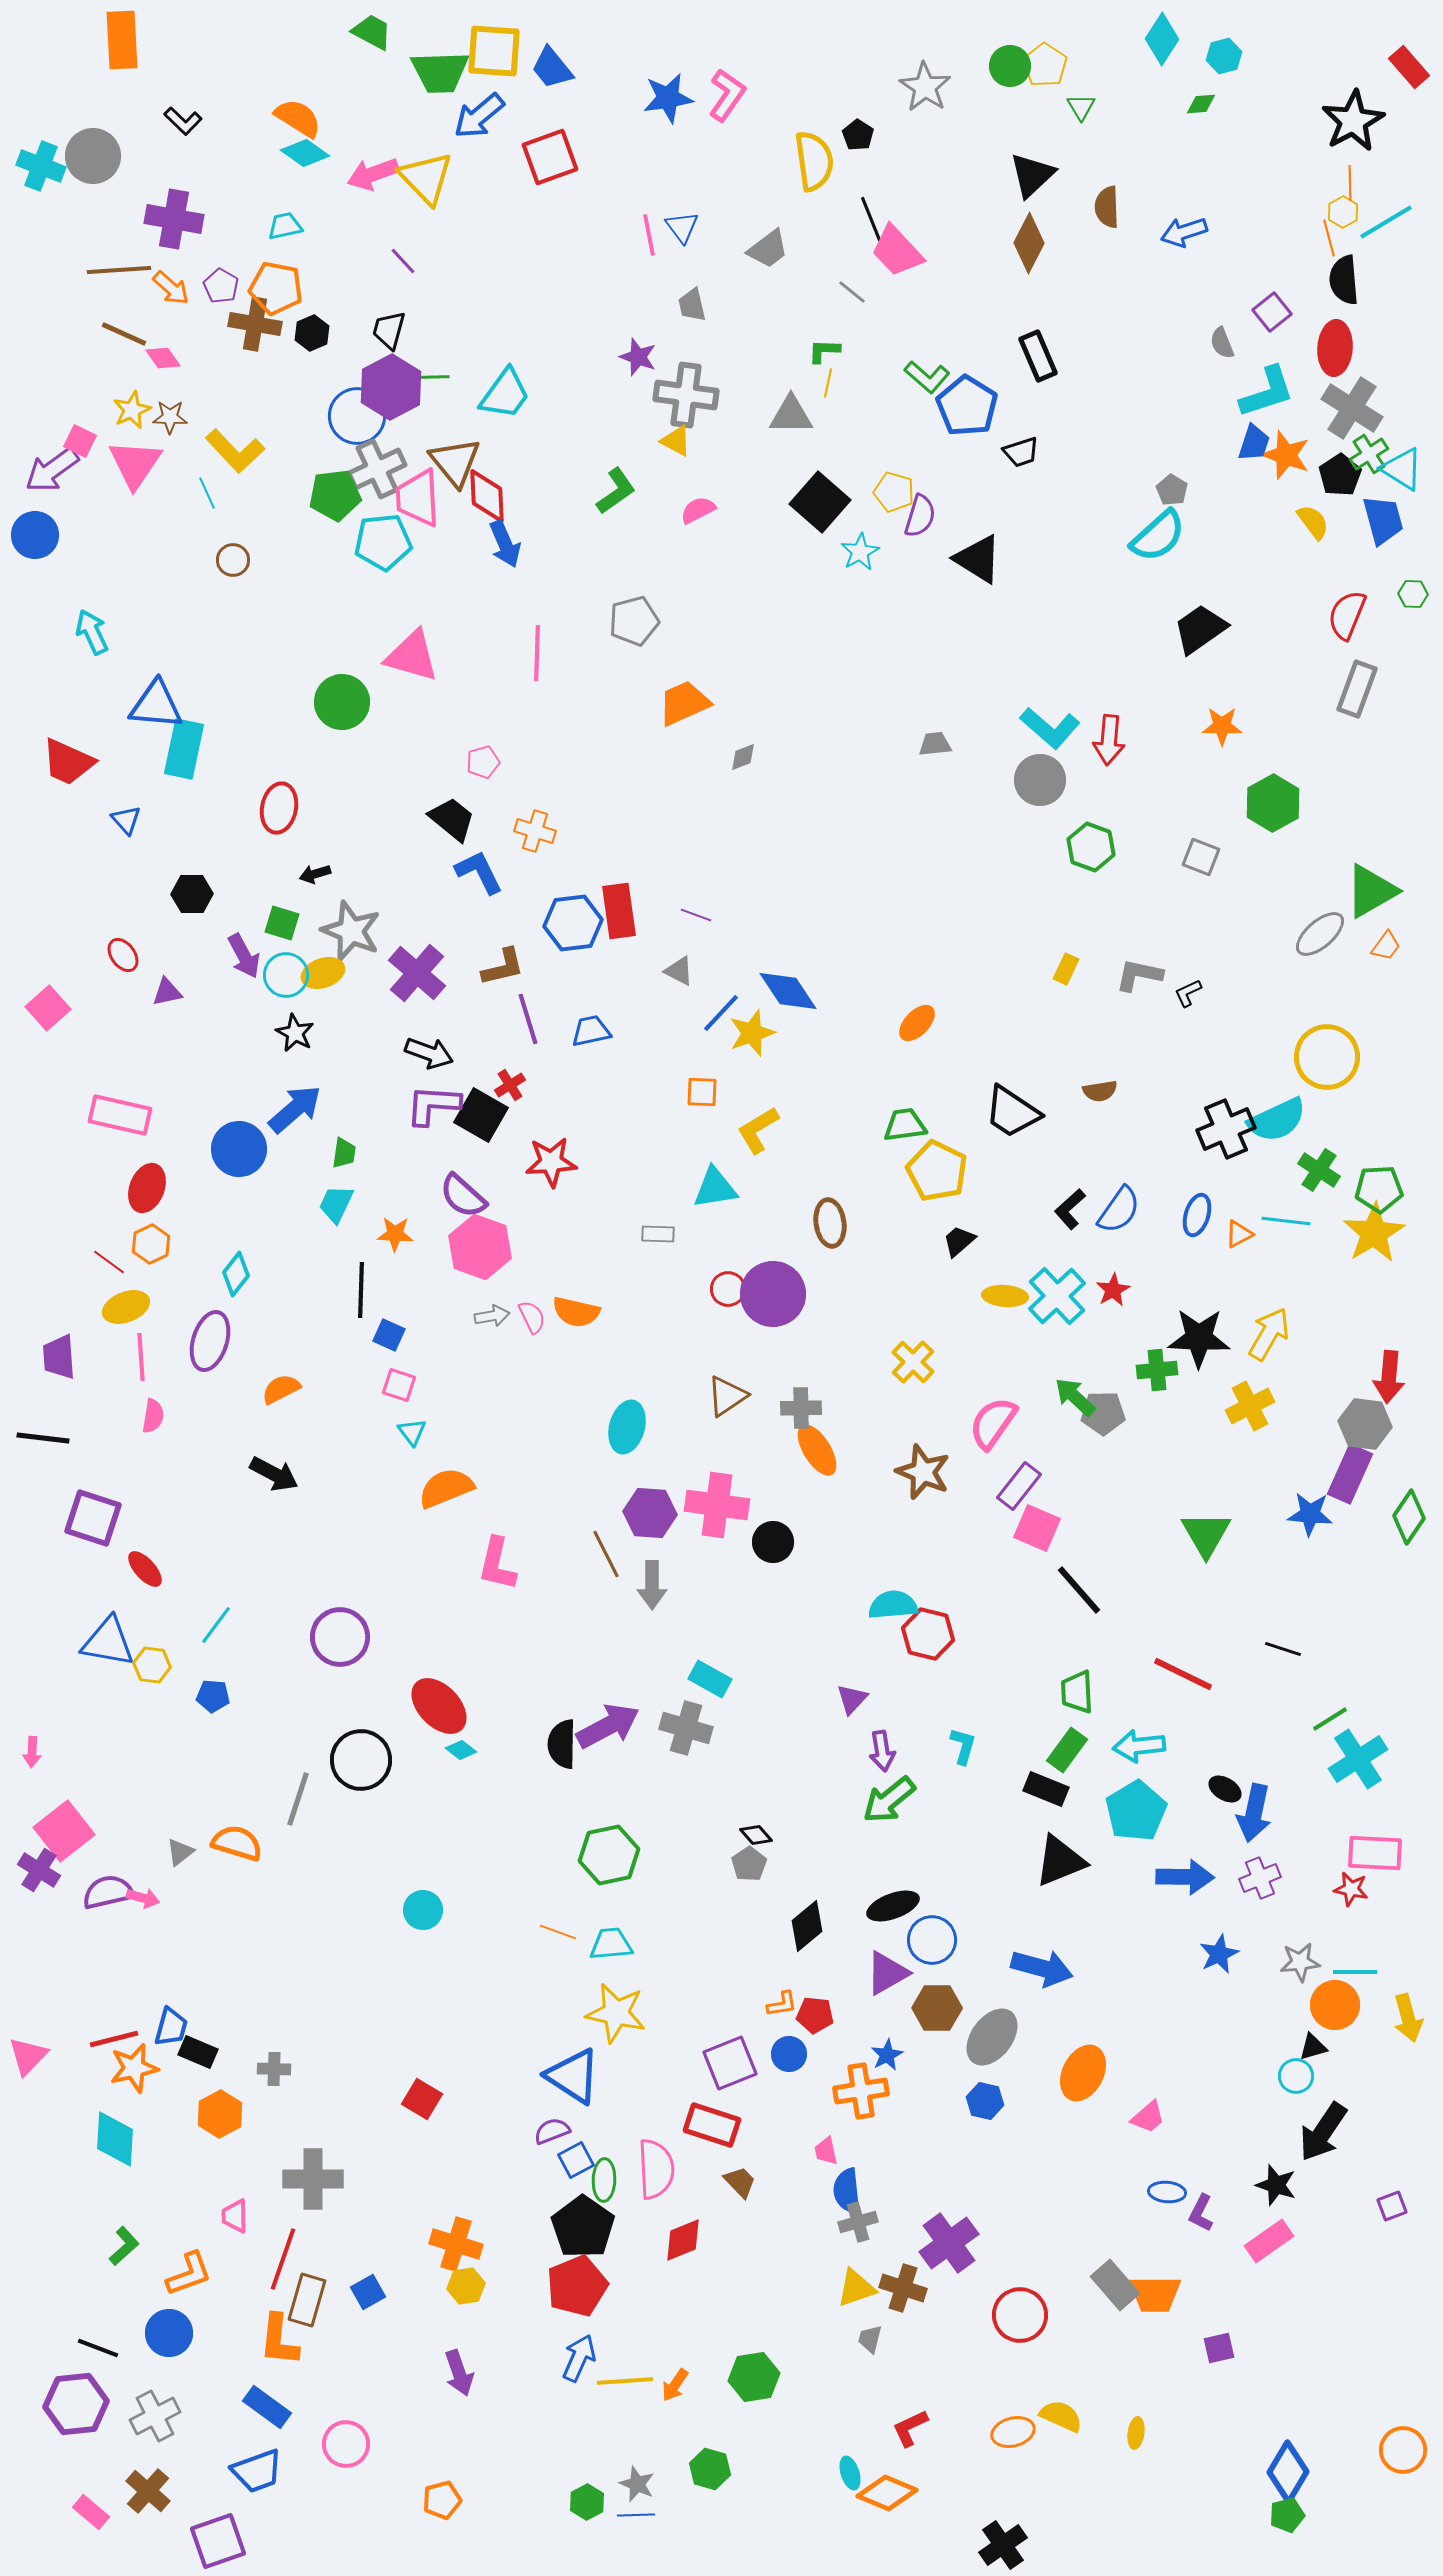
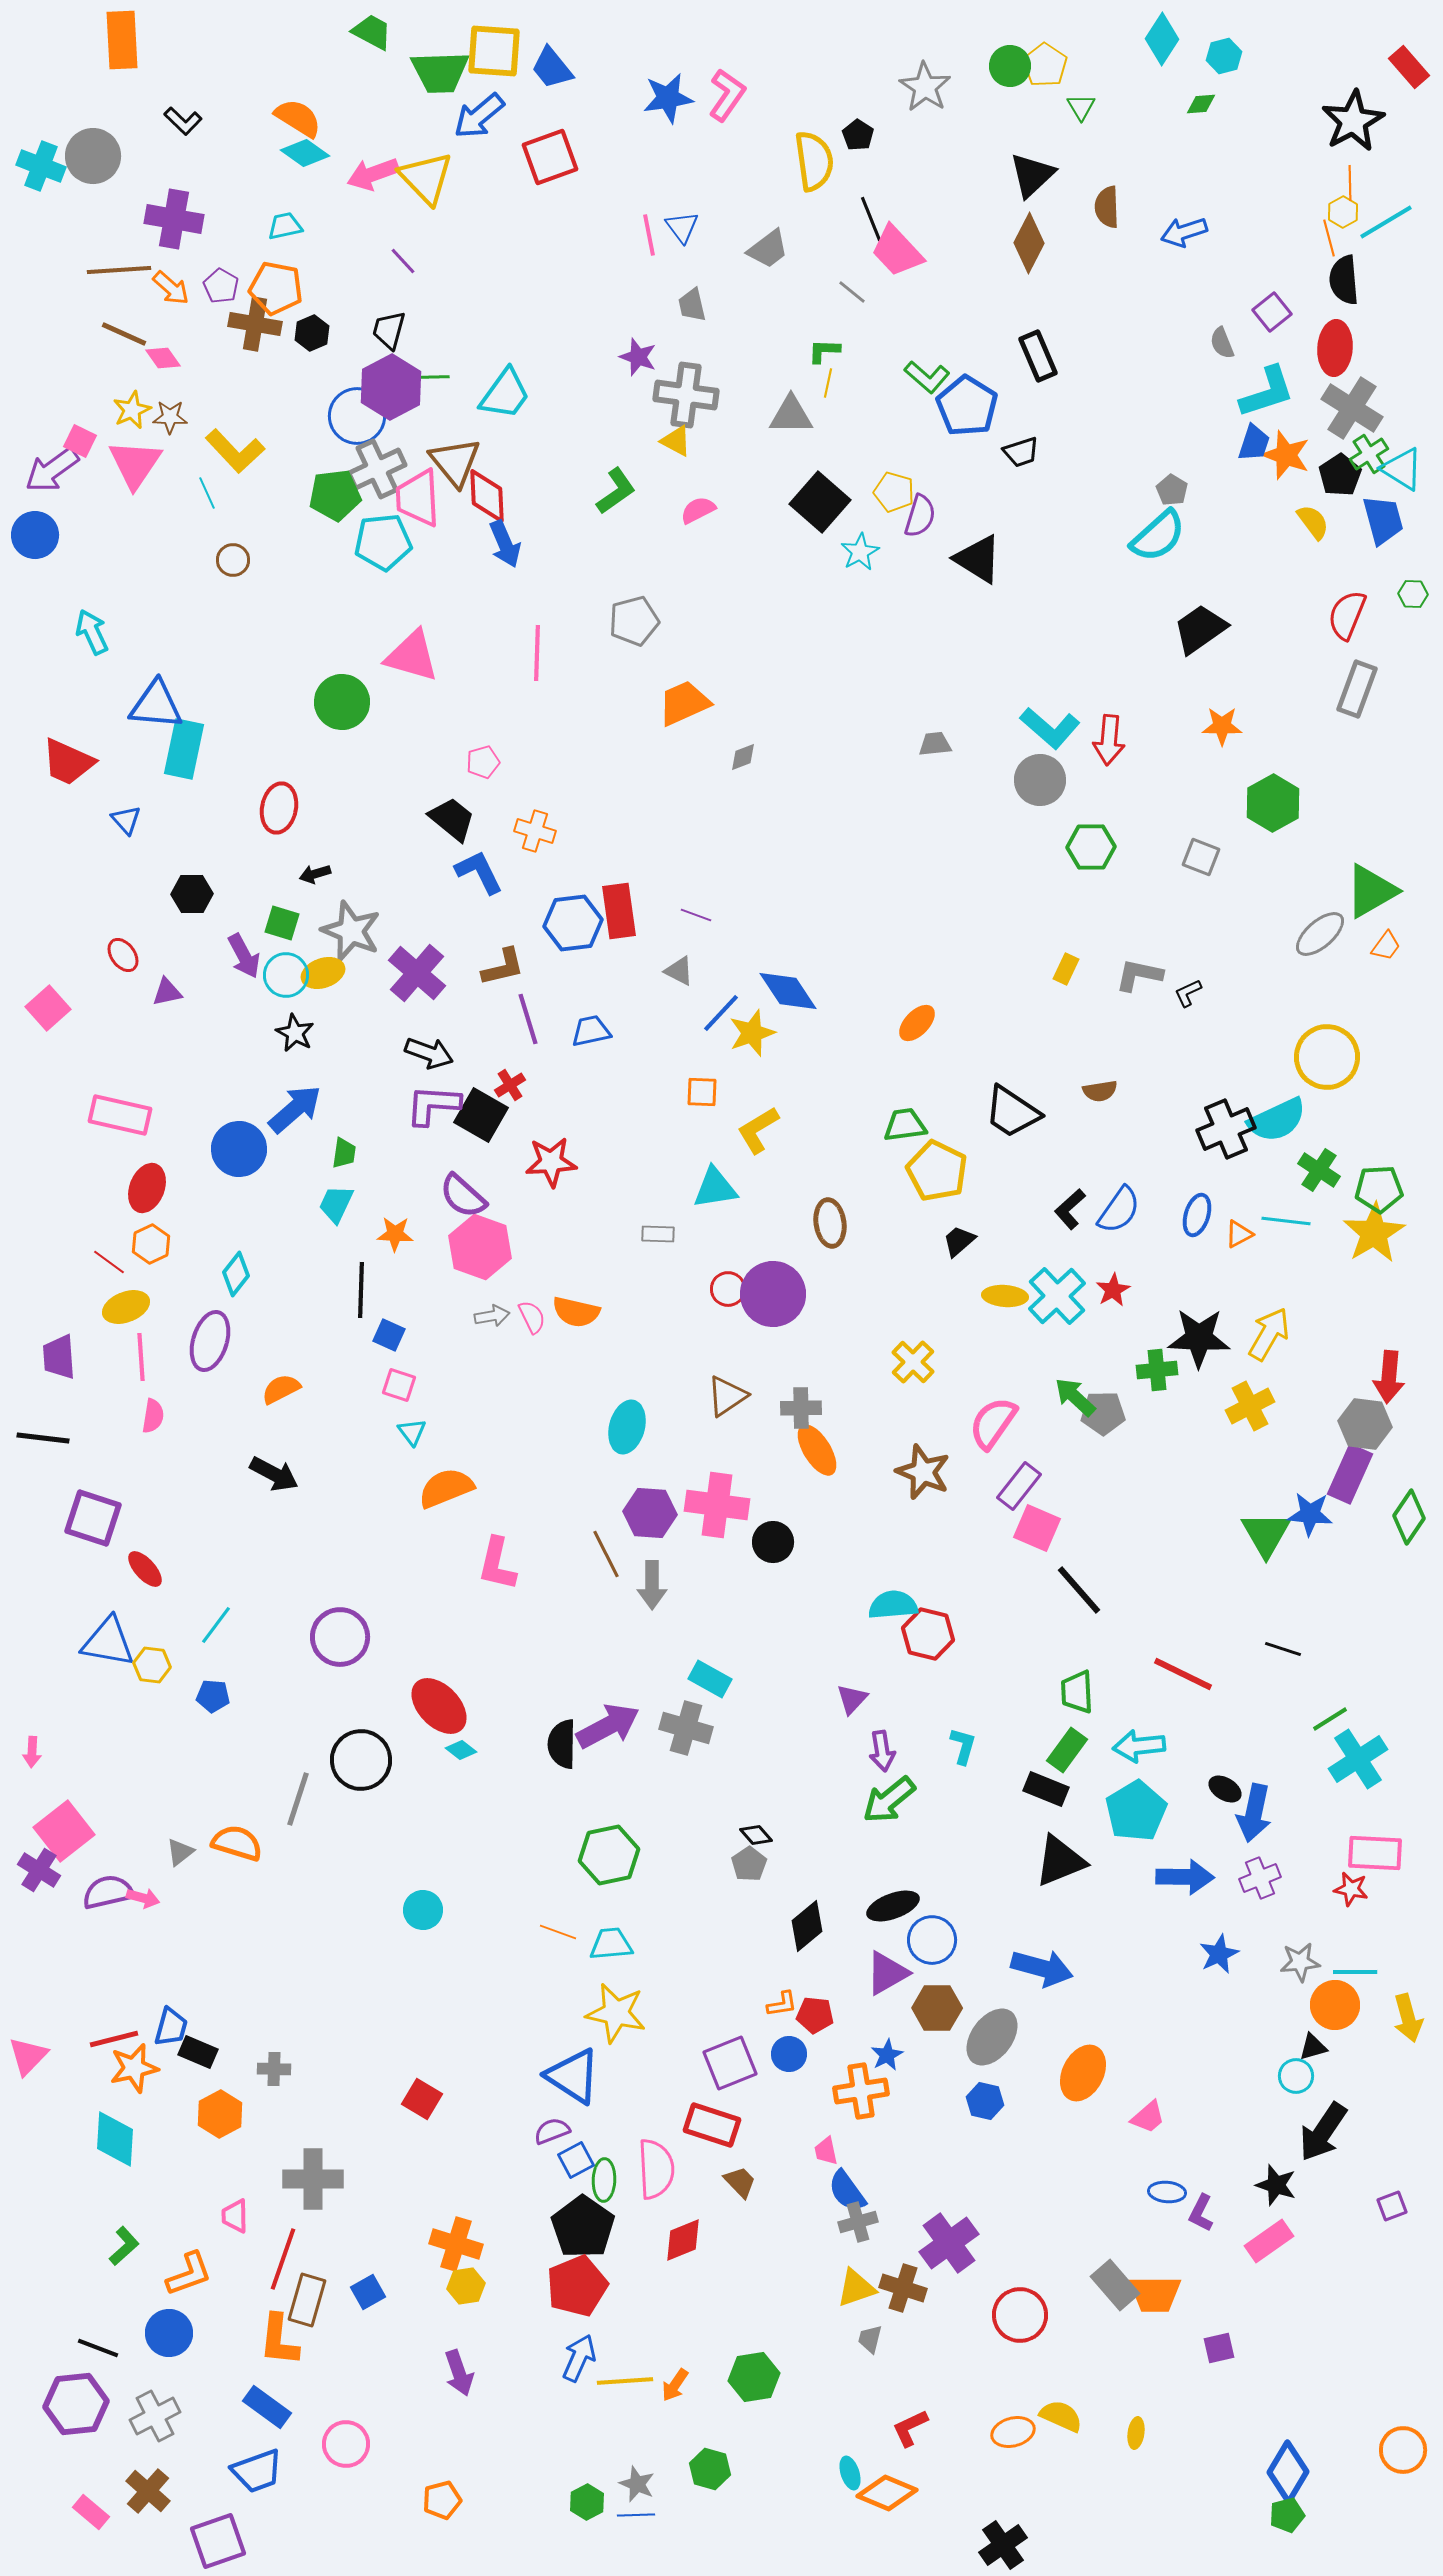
green hexagon at (1091, 847): rotated 21 degrees counterclockwise
green triangle at (1206, 1534): moved 60 px right
blue semicircle at (847, 2191): rotated 30 degrees counterclockwise
